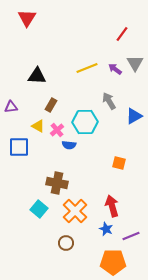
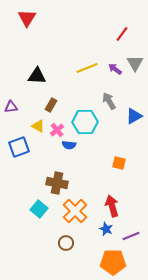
blue square: rotated 20 degrees counterclockwise
